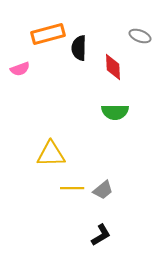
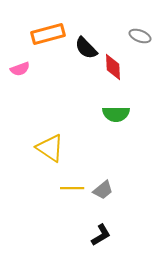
black semicircle: moved 7 px right; rotated 45 degrees counterclockwise
green semicircle: moved 1 px right, 2 px down
yellow triangle: moved 1 px left, 6 px up; rotated 36 degrees clockwise
